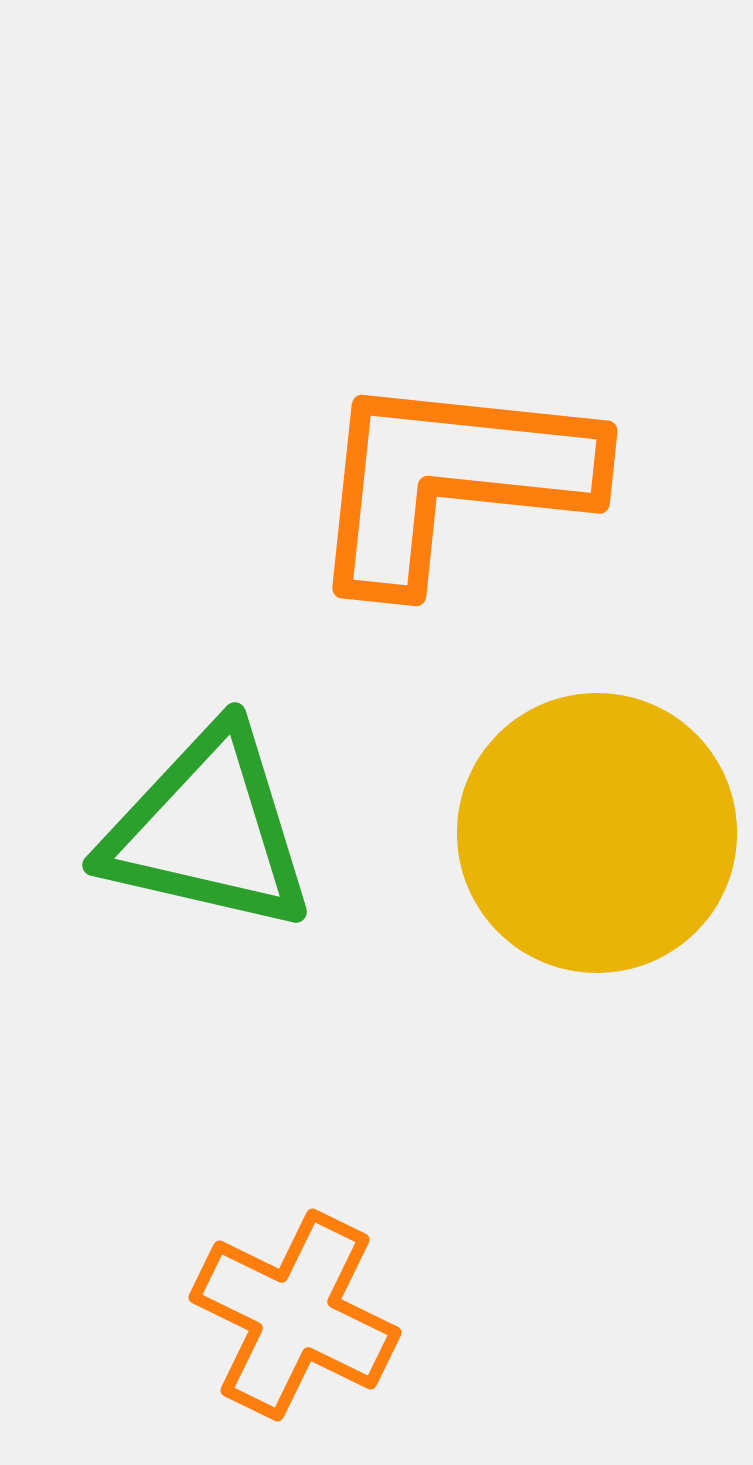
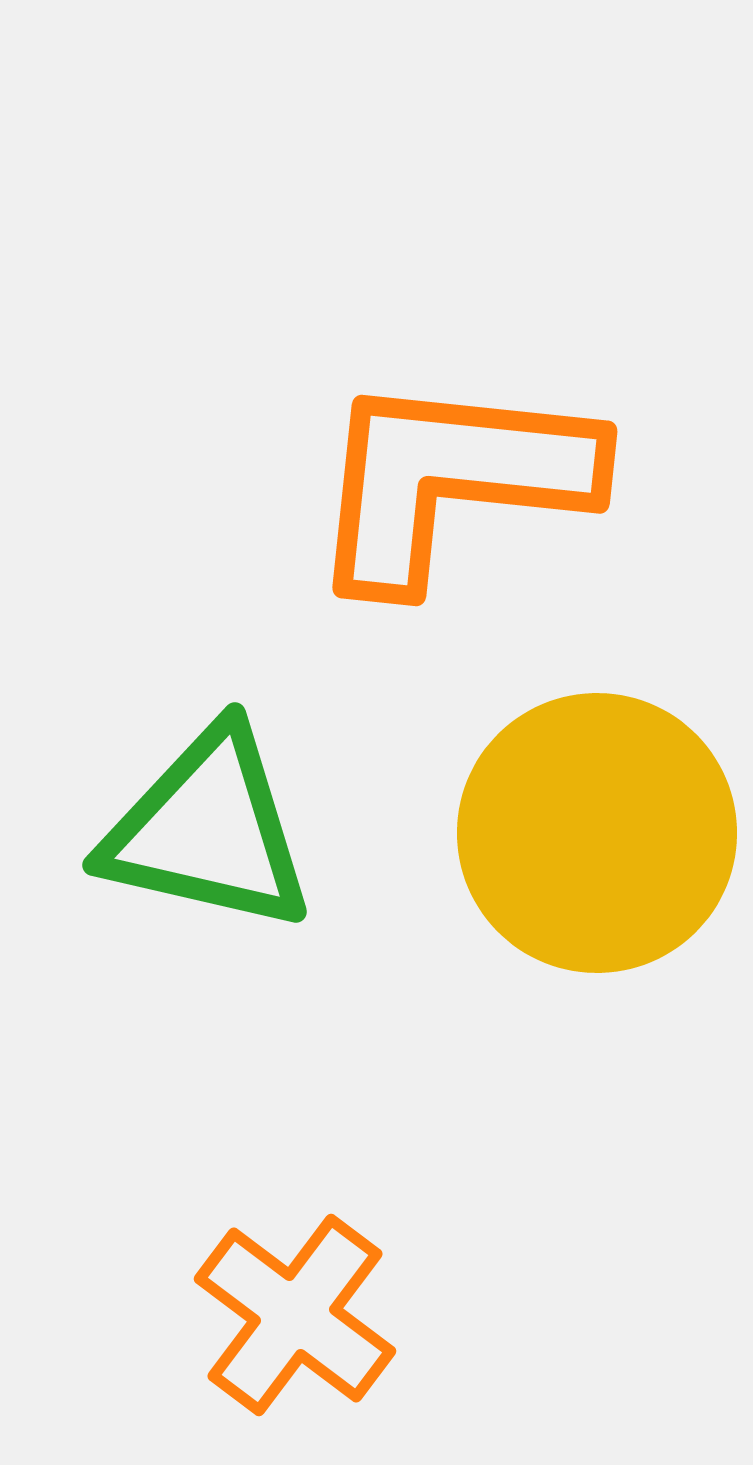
orange cross: rotated 11 degrees clockwise
